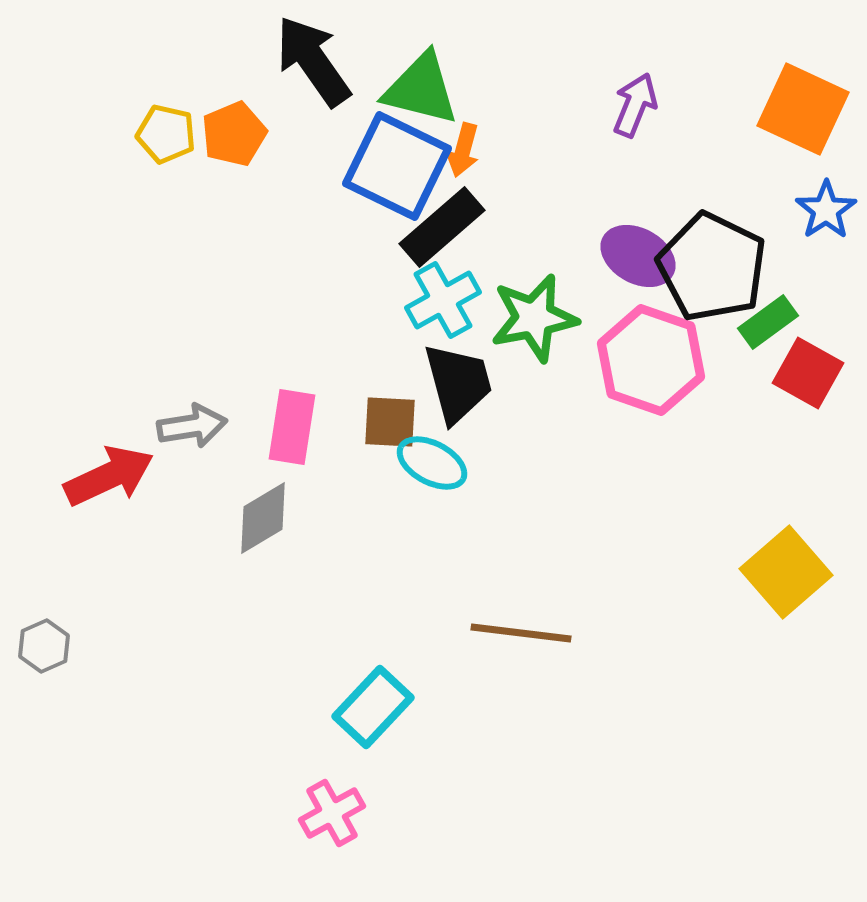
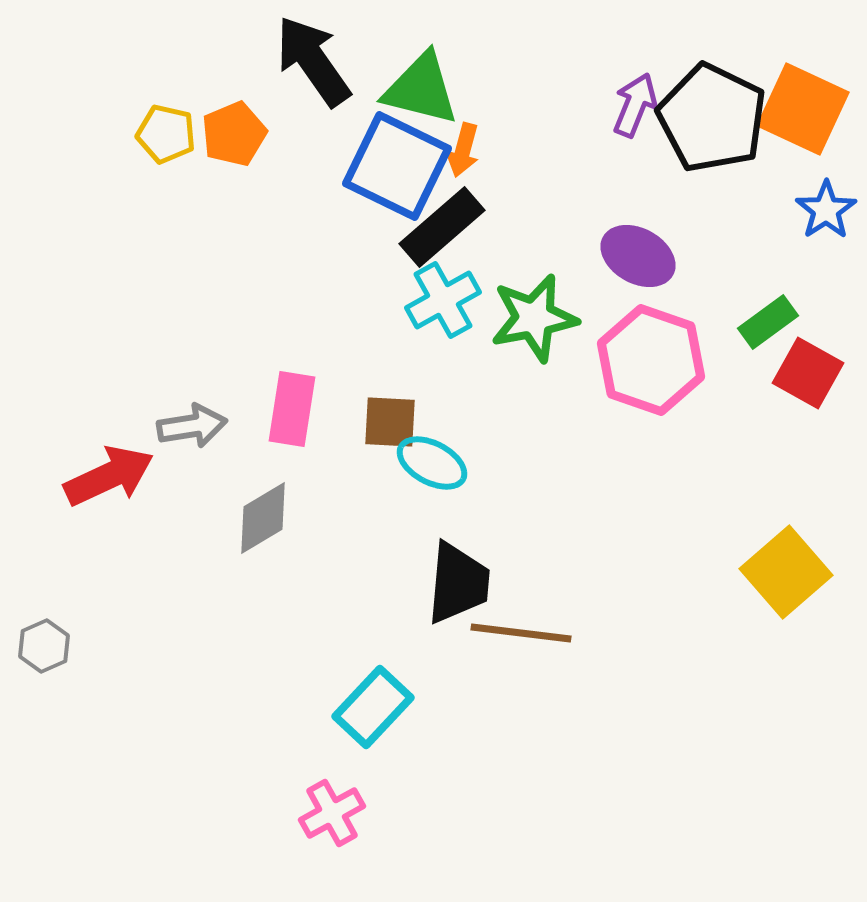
black pentagon: moved 149 px up
black trapezoid: moved 200 px down; rotated 20 degrees clockwise
pink rectangle: moved 18 px up
